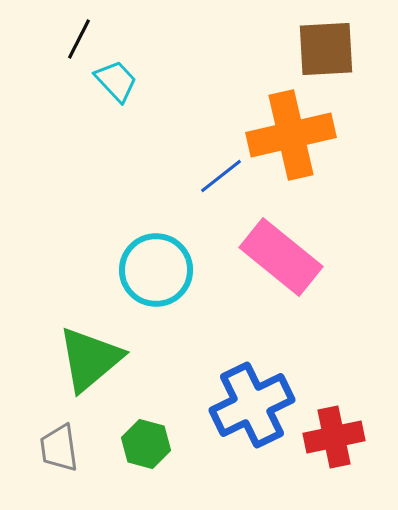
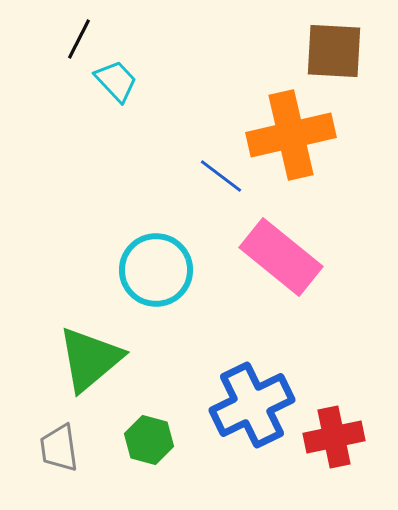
brown square: moved 8 px right, 2 px down; rotated 6 degrees clockwise
blue line: rotated 75 degrees clockwise
green hexagon: moved 3 px right, 4 px up
